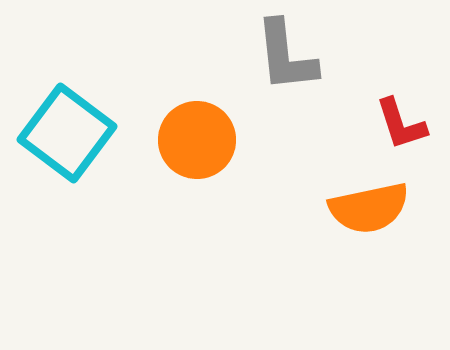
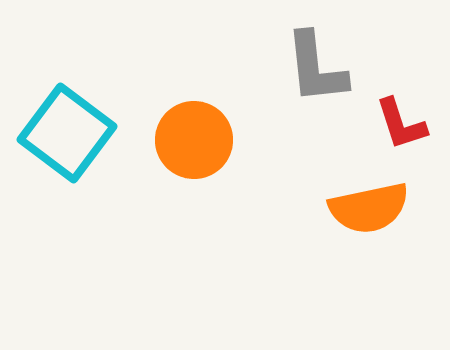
gray L-shape: moved 30 px right, 12 px down
orange circle: moved 3 px left
